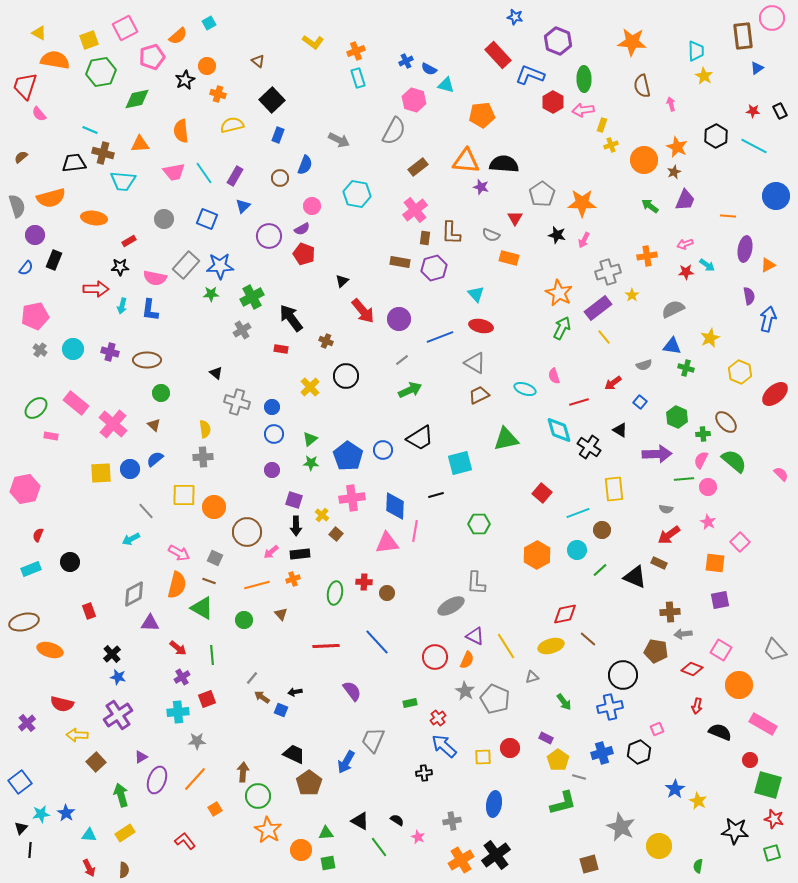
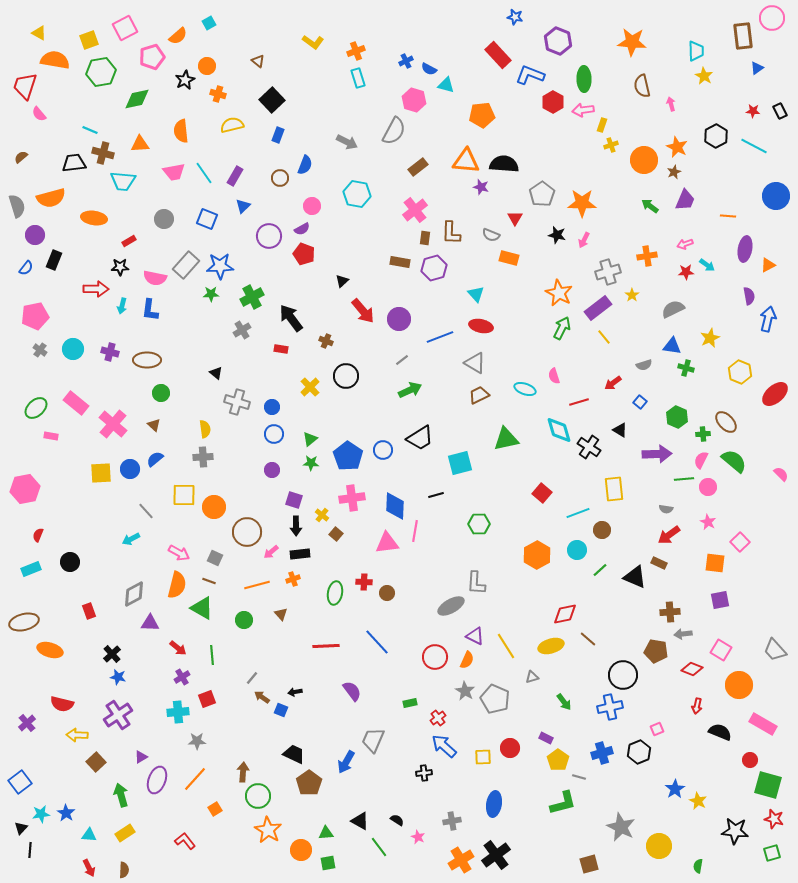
gray arrow at (339, 140): moved 8 px right, 2 px down
